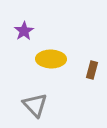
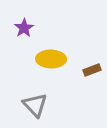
purple star: moved 3 px up
brown rectangle: rotated 54 degrees clockwise
